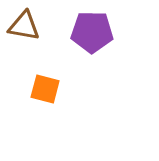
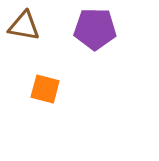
purple pentagon: moved 3 px right, 3 px up
